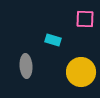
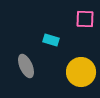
cyan rectangle: moved 2 px left
gray ellipse: rotated 20 degrees counterclockwise
